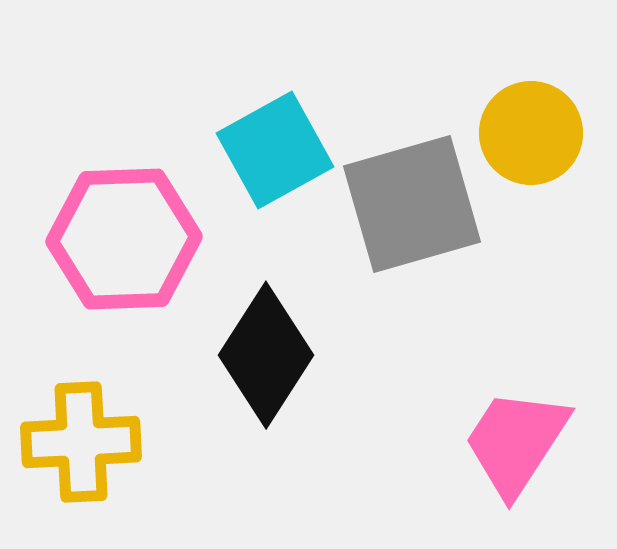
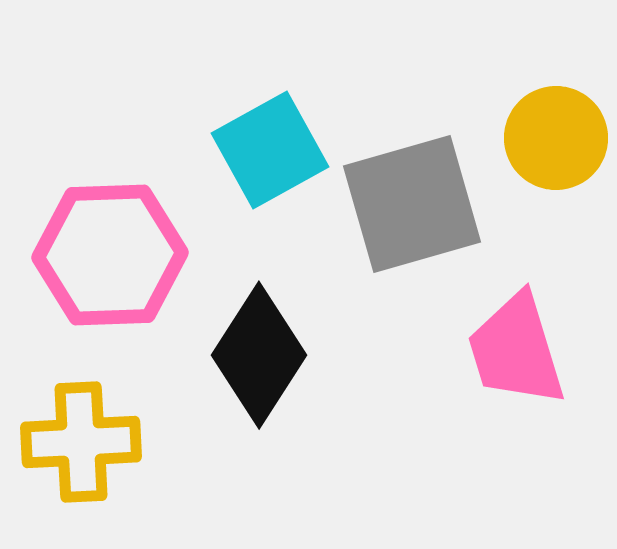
yellow circle: moved 25 px right, 5 px down
cyan square: moved 5 px left
pink hexagon: moved 14 px left, 16 px down
black diamond: moved 7 px left
pink trapezoid: moved 92 px up; rotated 50 degrees counterclockwise
